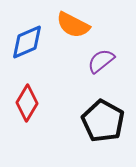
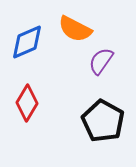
orange semicircle: moved 2 px right, 4 px down
purple semicircle: rotated 16 degrees counterclockwise
